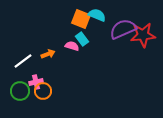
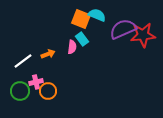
pink semicircle: moved 1 px down; rotated 80 degrees clockwise
orange circle: moved 5 px right
